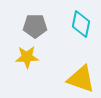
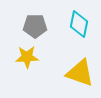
cyan diamond: moved 2 px left
yellow triangle: moved 1 px left, 6 px up
